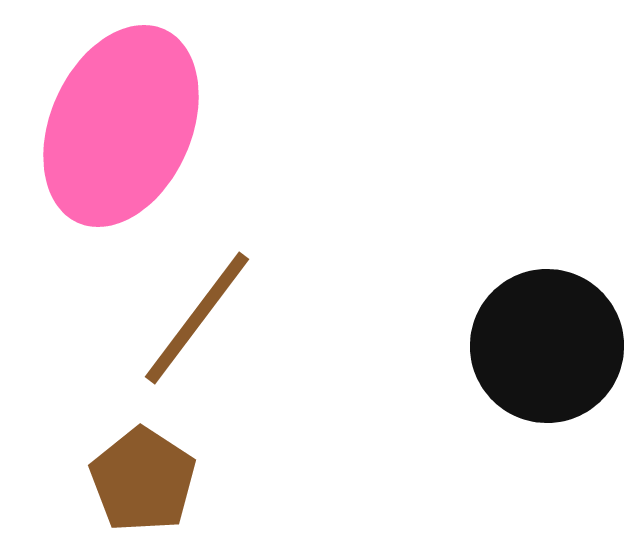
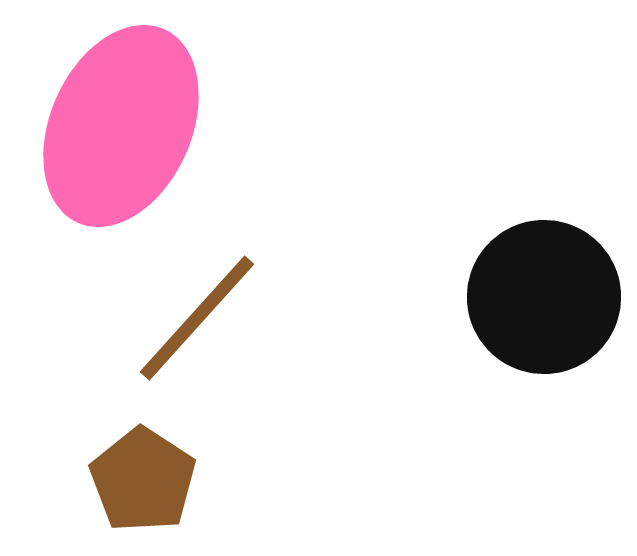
brown line: rotated 5 degrees clockwise
black circle: moved 3 px left, 49 px up
